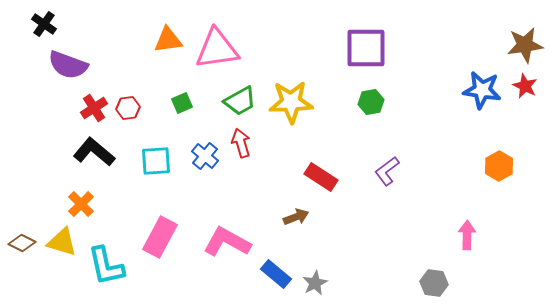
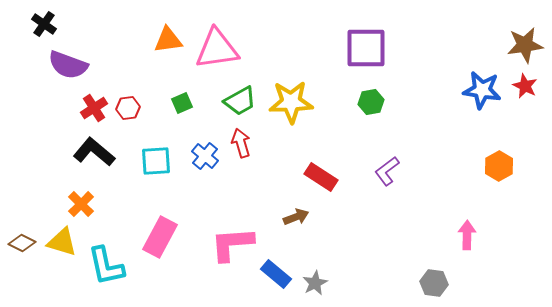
pink L-shape: moved 5 px right, 2 px down; rotated 33 degrees counterclockwise
